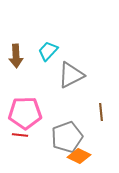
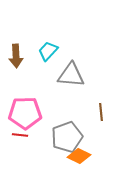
gray triangle: rotated 32 degrees clockwise
